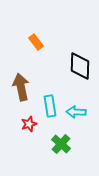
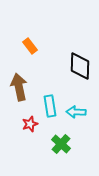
orange rectangle: moved 6 px left, 4 px down
brown arrow: moved 2 px left
red star: moved 1 px right
